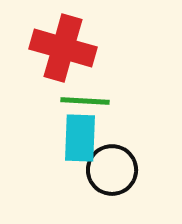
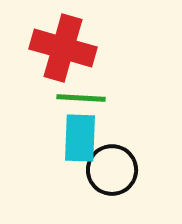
green line: moved 4 px left, 3 px up
